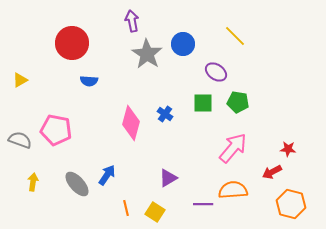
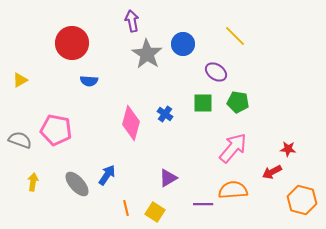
orange hexagon: moved 11 px right, 4 px up
